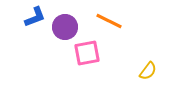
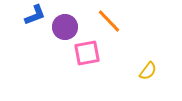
blue L-shape: moved 2 px up
orange line: rotated 20 degrees clockwise
